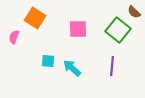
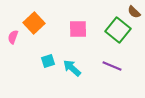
orange square: moved 1 px left, 5 px down; rotated 15 degrees clockwise
pink semicircle: moved 1 px left
cyan square: rotated 24 degrees counterclockwise
purple line: rotated 72 degrees counterclockwise
